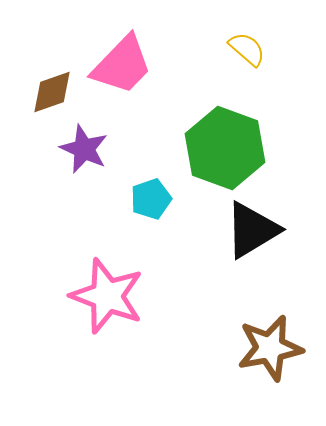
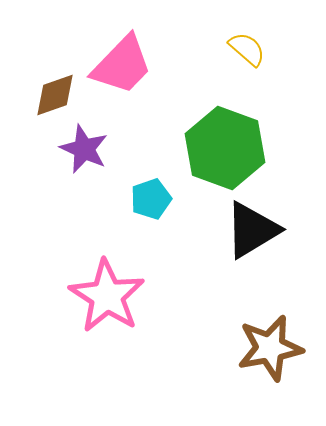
brown diamond: moved 3 px right, 3 px down
pink star: rotated 12 degrees clockwise
